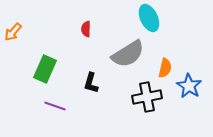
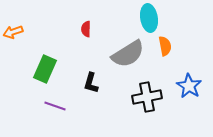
cyan ellipse: rotated 16 degrees clockwise
orange arrow: rotated 30 degrees clockwise
orange semicircle: moved 22 px up; rotated 24 degrees counterclockwise
